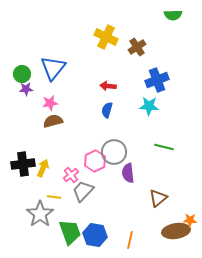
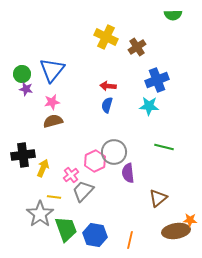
blue triangle: moved 1 px left, 2 px down
purple star: rotated 16 degrees clockwise
pink star: moved 2 px right, 1 px up
blue semicircle: moved 5 px up
black cross: moved 9 px up
green trapezoid: moved 4 px left, 3 px up
